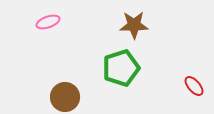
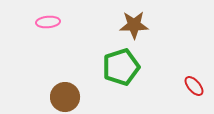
pink ellipse: rotated 15 degrees clockwise
green pentagon: moved 1 px up
